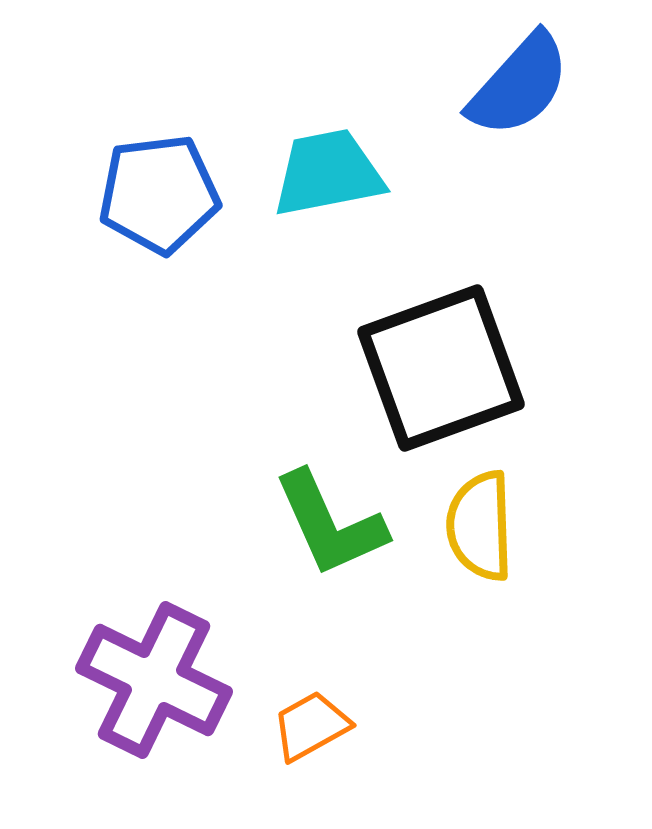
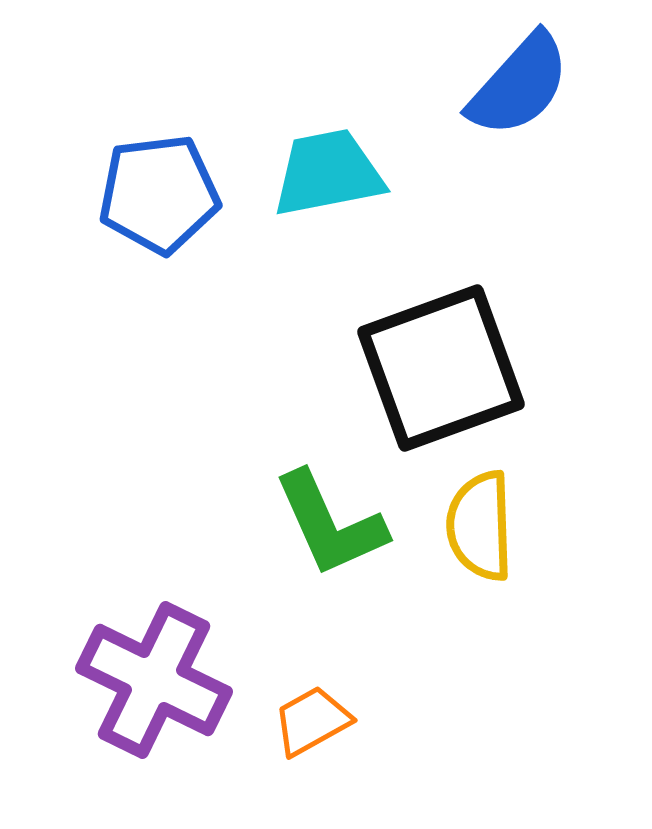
orange trapezoid: moved 1 px right, 5 px up
